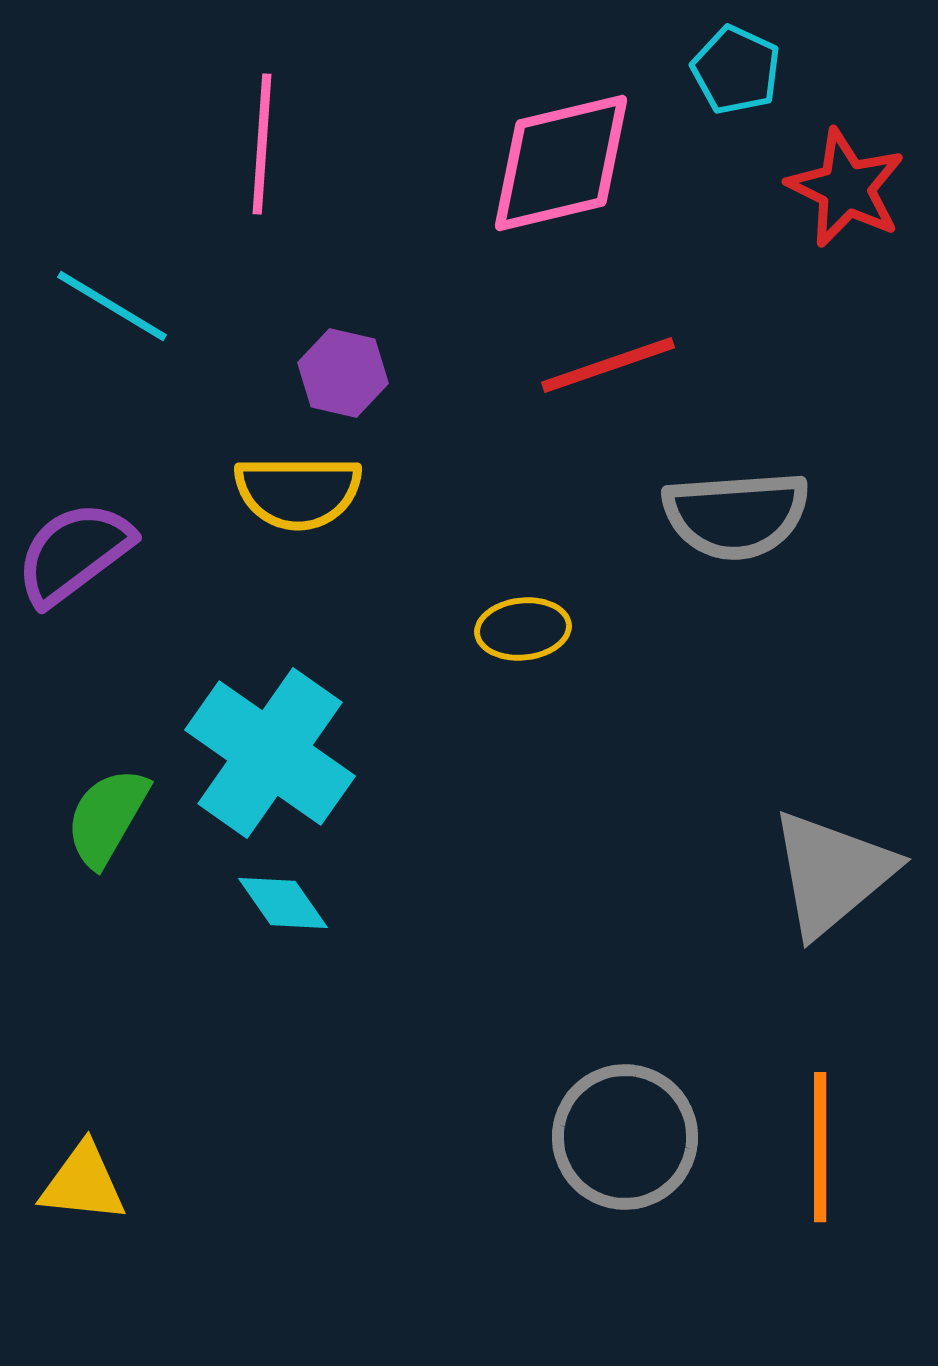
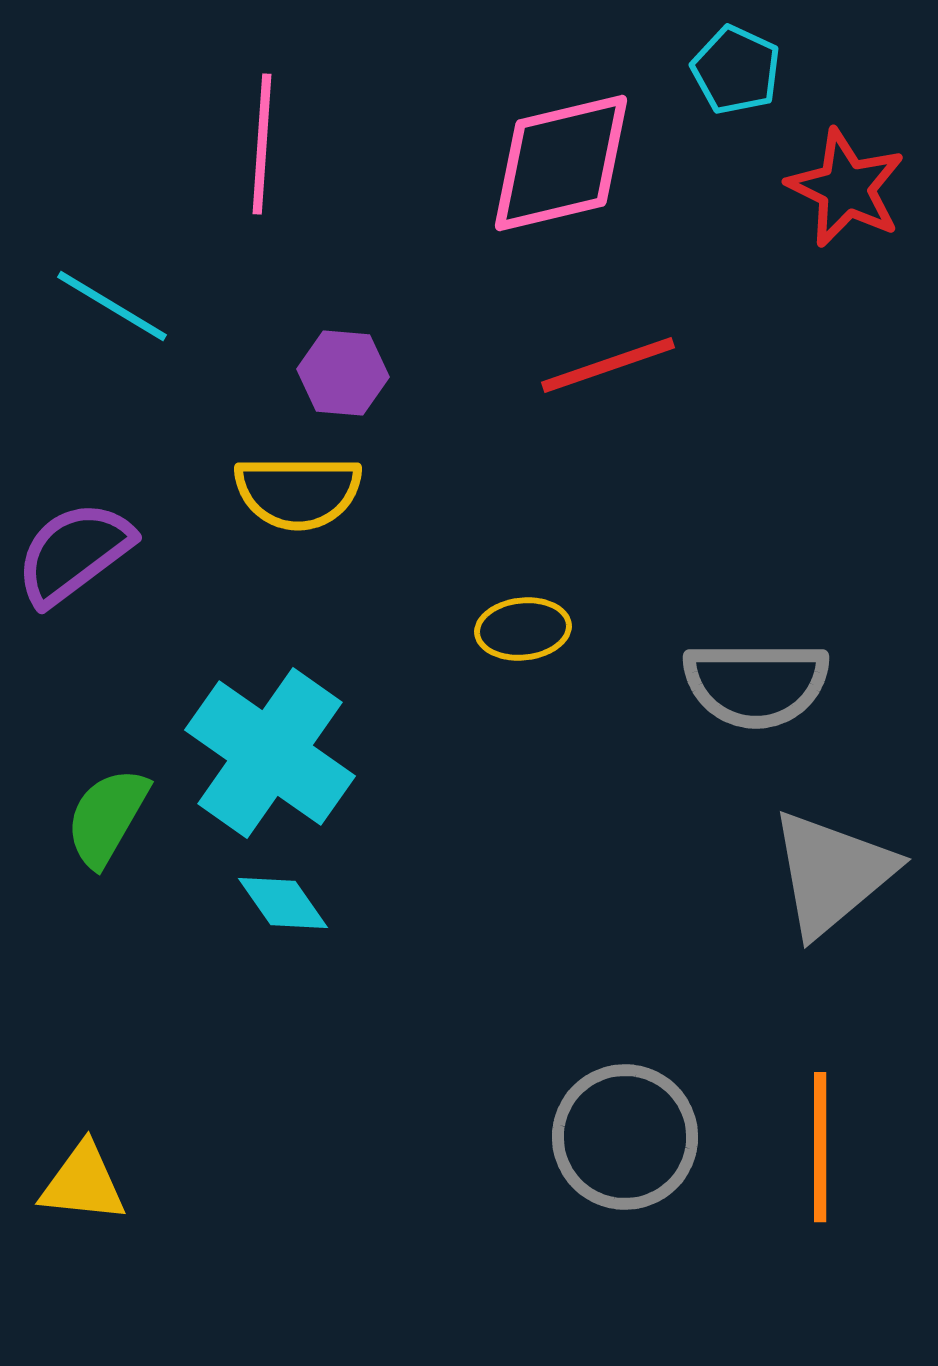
purple hexagon: rotated 8 degrees counterclockwise
gray semicircle: moved 20 px right, 169 px down; rotated 4 degrees clockwise
